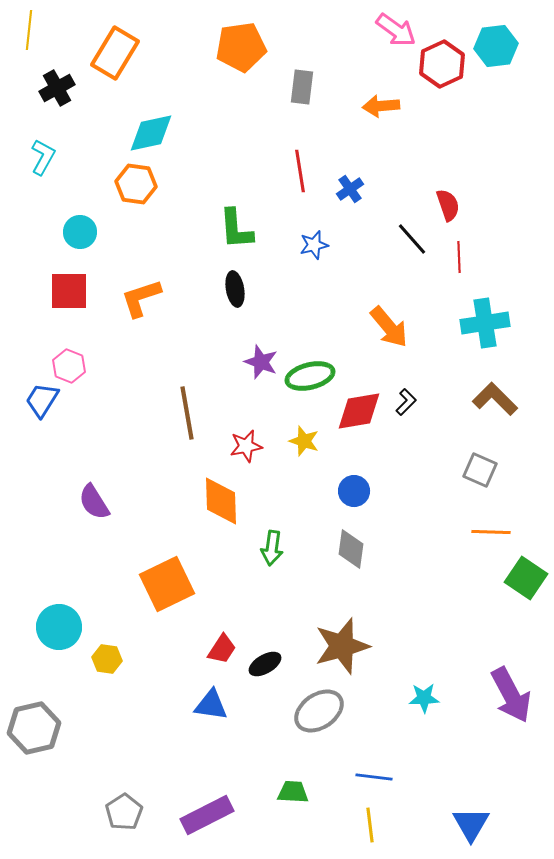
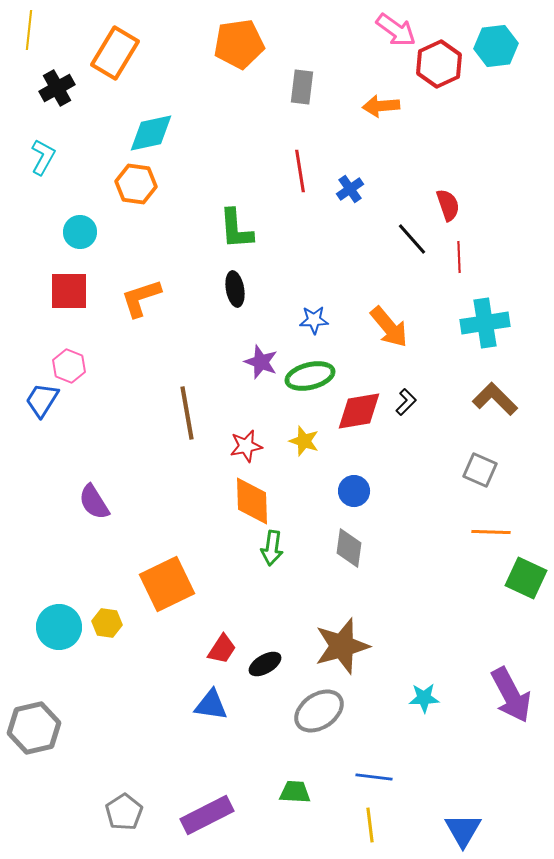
orange pentagon at (241, 47): moved 2 px left, 3 px up
red hexagon at (442, 64): moved 3 px left
blue star at (314, 245): moved 75 px down; rotated 12 degrees clockwise
orange diamond at (221, 501): moved 31 px right
gray diamond at (351, 549): moved 2 px left, 1 px up
green square at (526, 578): rotated 9 degrees counterclockwise
yellow hexagon at (107, 659): moved 36 px up
green trapezoid at (293, 792): moved 2 px right
blue triangle at (471, 824): moved 8 px left, 6 px down
